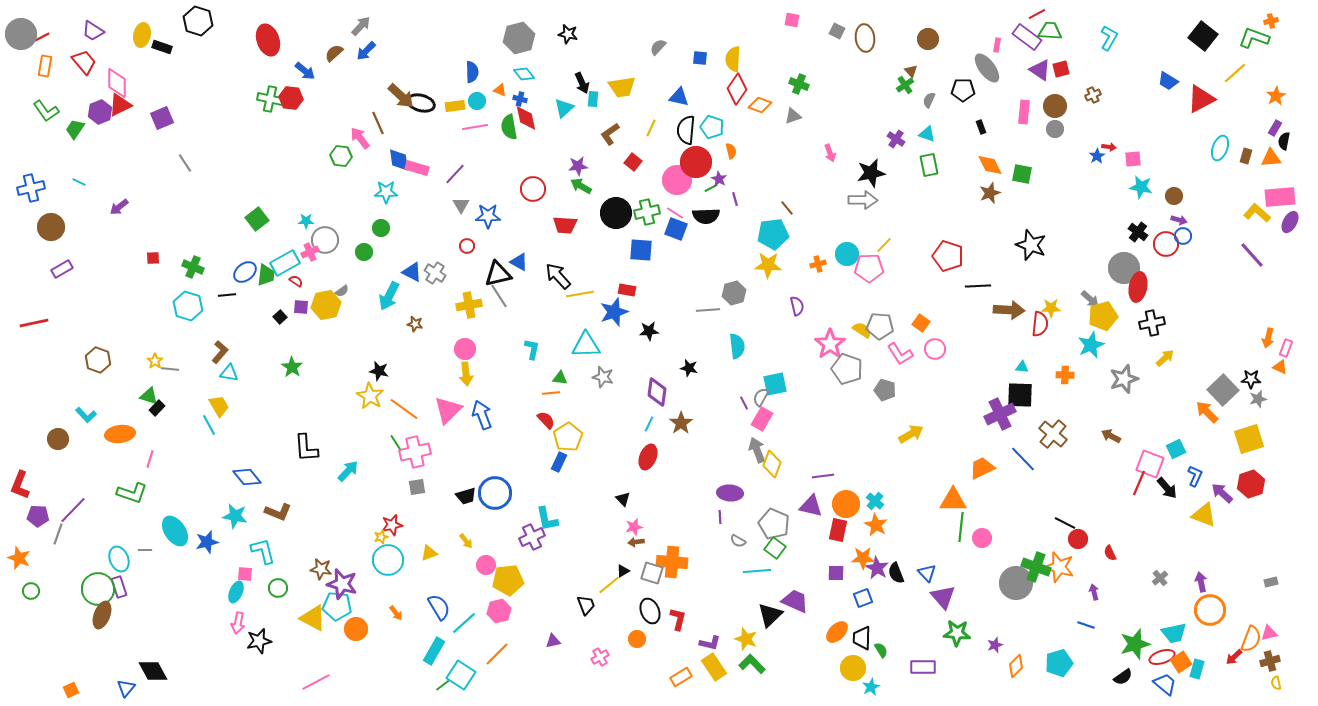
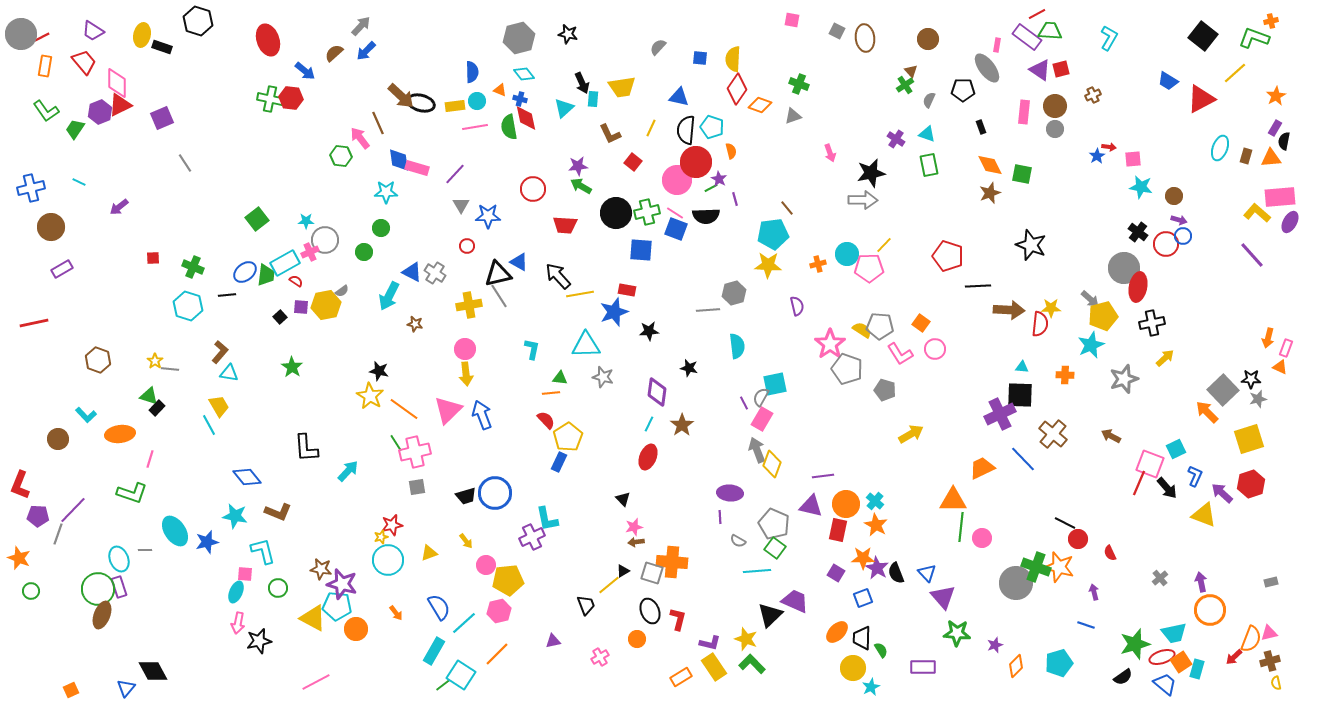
brown L-shape at (610, 134): rotated 80 degrees counterclockwise
brown star at (681, 423): moved 1 px right, 2 px down
purple square at (836, 573): rotated 30 degrees clockwise
